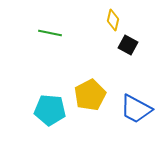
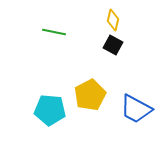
green line: moved 4 px right, 1 px up
black square: moved 15 px left
